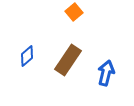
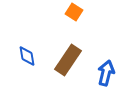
orange square: rotated 18 degrees counterclockwise
blue diamond: rotated 60 degrees counterclockwise
